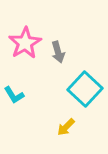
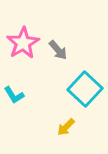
pink star: moved 2 px left
gray arrow: moved 2 px up; rotated 25 degrees counterclockwise
